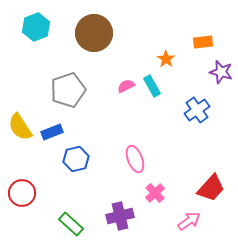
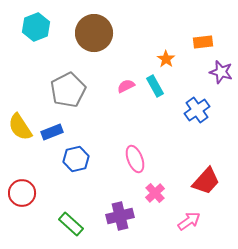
cyan rectangle: moved 3 px right
gray pentagon: rotated 8 degrees counterclockwise
red trapezoid: moved 5 px left, 7 px up
